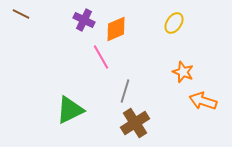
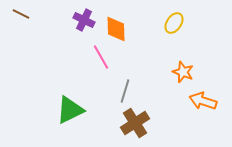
orange diamond: rotated 68 degrees counterclockwise
